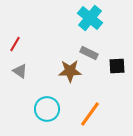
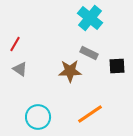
gray triangle: moved 2 px up
cyan circle: moved 9 px left, 8 px down
orange line: rotated 20 degrees clockwise
